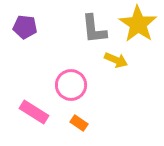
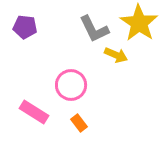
yellow star: moved 1 px right, 1 px up
gray L-shape: rotated 20 degrees counterclockwise
yellow arrow: moved 5 px up
orange rectangle: rotated 18 degrees clockwise
